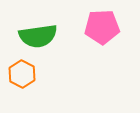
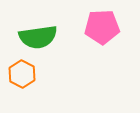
green semicircle: moved 1 px down
